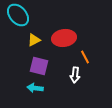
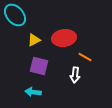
cyan ellipse: moved 3 px left
orange line: rotated 32 degrees counterclockwise
cyan arrow: moved 2 px left, 4 px down
